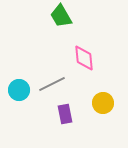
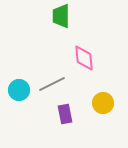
green trapezoid: rotated 30 degrees clockwise
